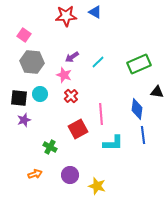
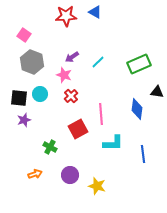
gray hexagon: rotated 15 degrees clockwise
blue line: moved 19 px down
